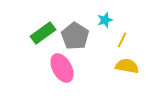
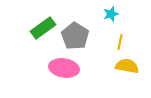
cyan star: moved 6 px right, 6 px up
green rectangle: moved 5 px up
yellow line: moved 2 px left, 2 px down; rotated 14 degrees counterclockwise
pink ellipse: moved 2 px right; rotated 52 degrees counterclockwise
